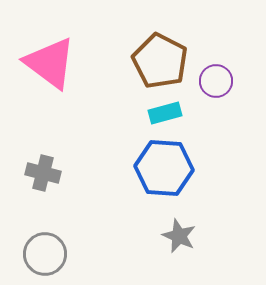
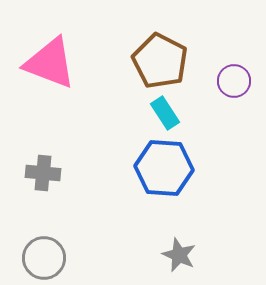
pink triangle: rotated 16 degrees counterclockwise
purple circle: moved 18 px right
cyan rectangle: rotated 72 degrees clockwise
gray cross: rotated 8 degrees counterclockwise
gray star: moved 19 px down
gray circle: moved 1 px left, 4 px down
